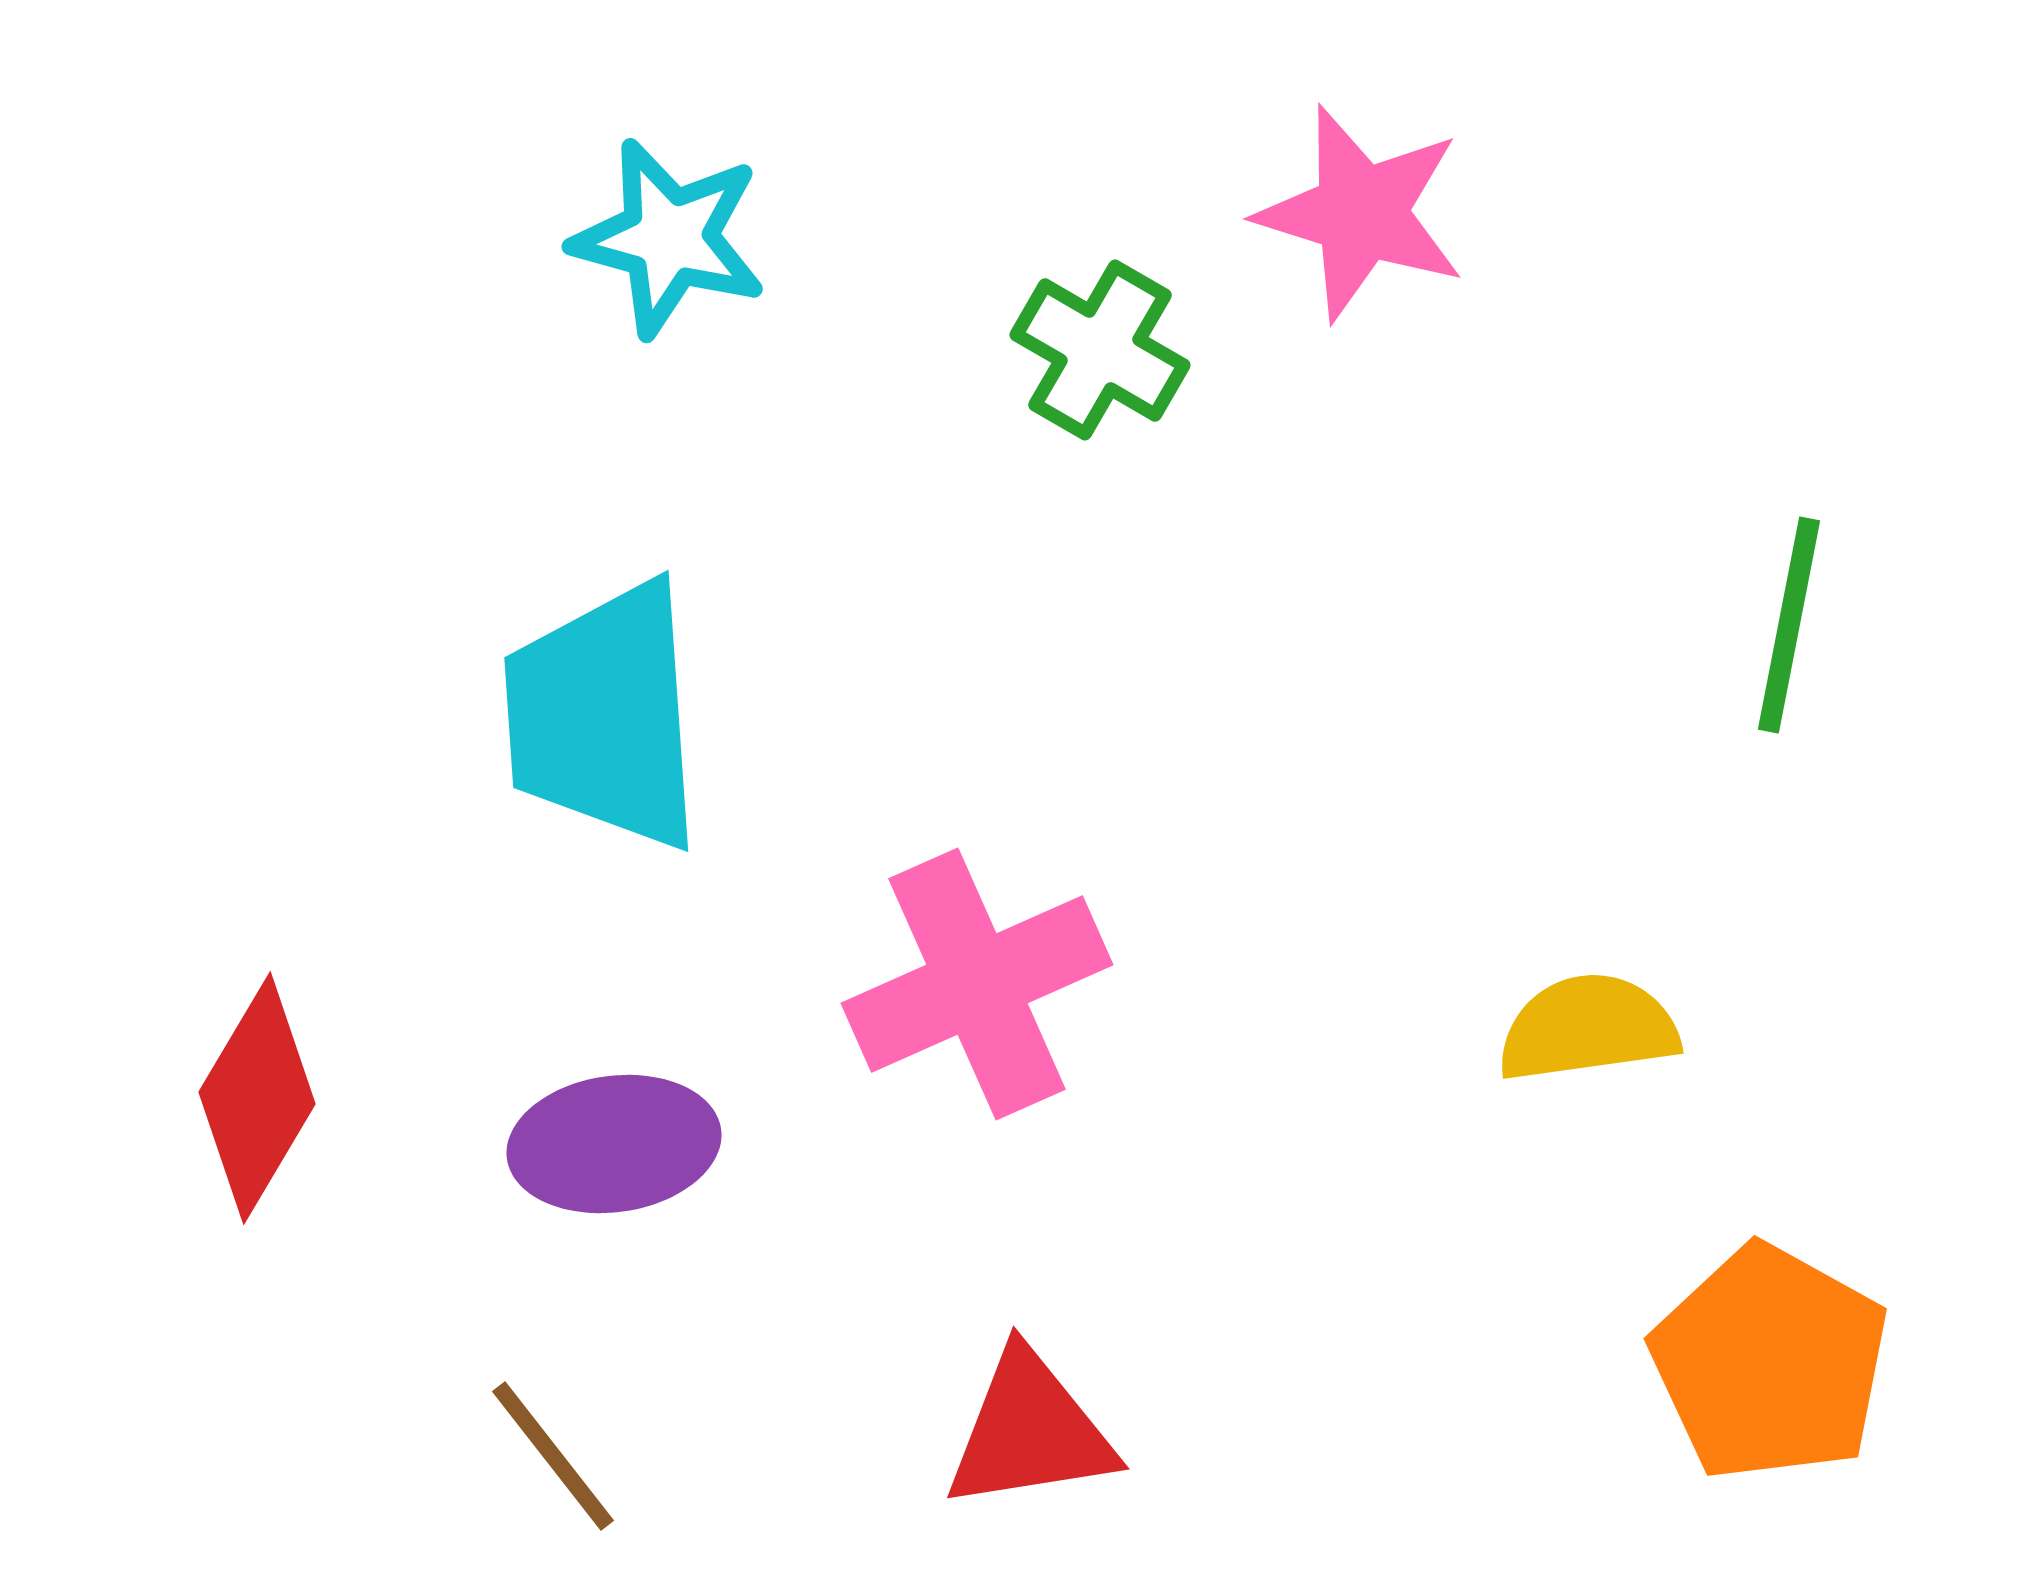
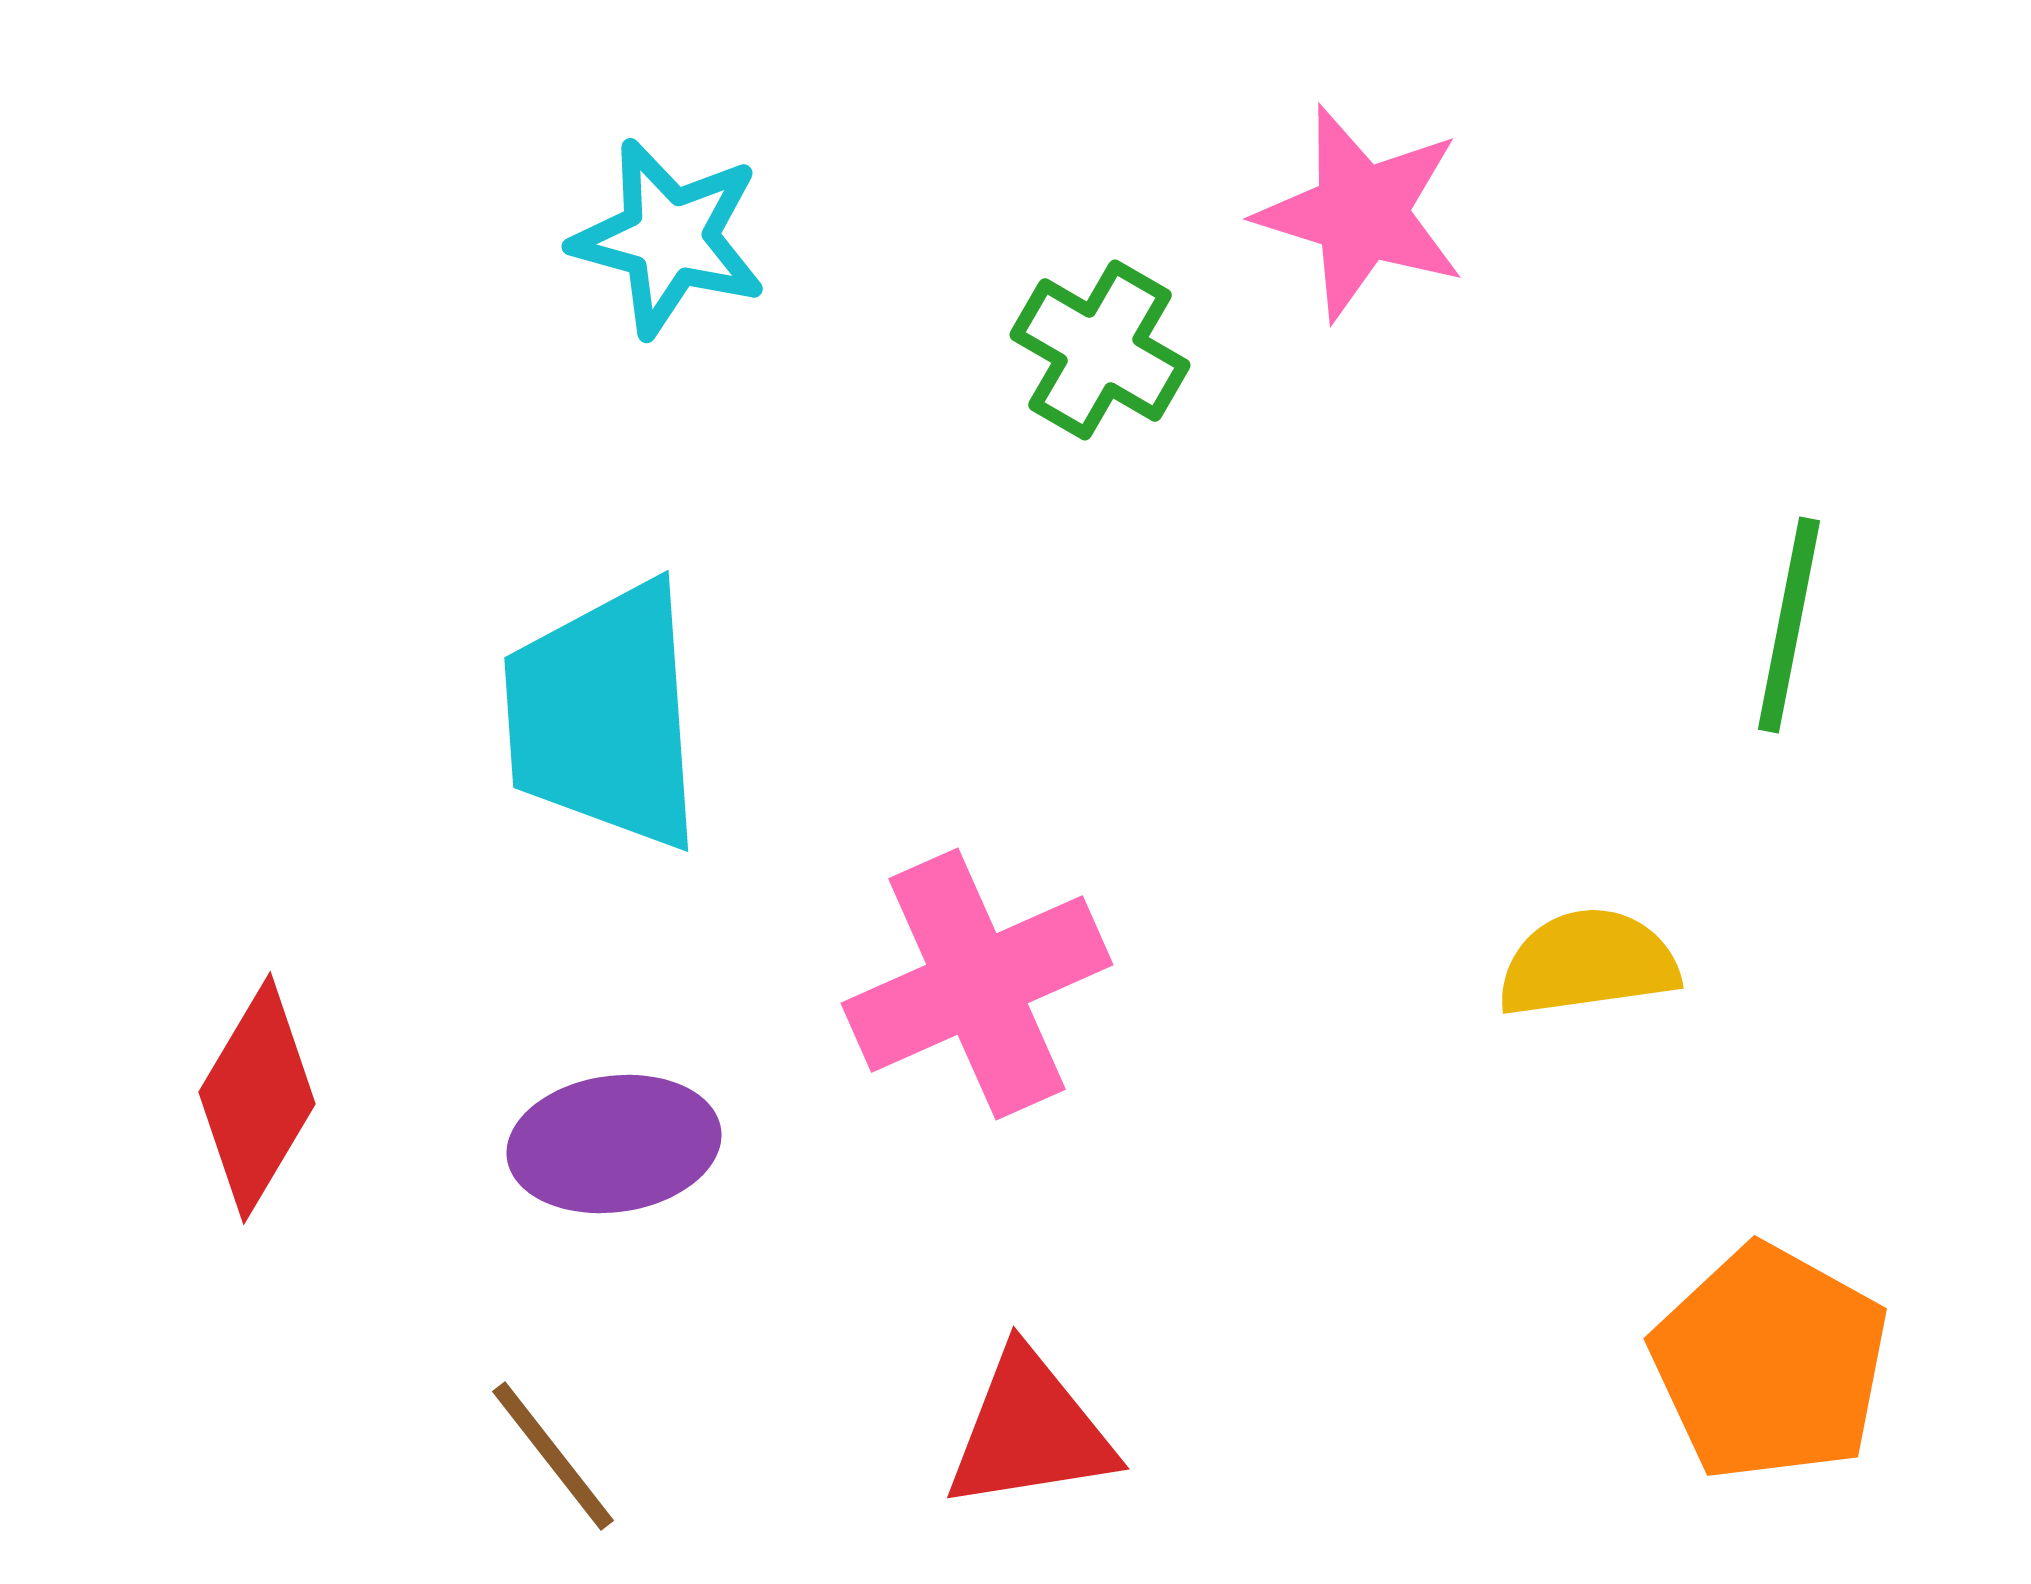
yellow semicircle: moved 65 px up
